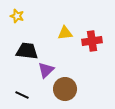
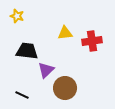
brown circle: moved 1 px up
